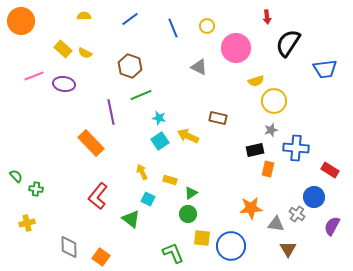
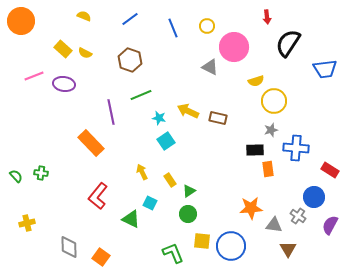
yellow semicircle at (84, 16): rotated 24 degrees clockwise
pink circle at (236, 48): moved 2 px left, 1 px up
brown hexagon at (130, 66): moved 6 px up
gray triangle at (199, 67): moved 11 px right
yellow arrow at (188, 136): moved 25 px up
cyan square at (160, 141): moved 6 px right
black rectangle at (255, 150): rotated 12 degrees clockwise
orange rectangle at (268, 169): rotated 21 degrees counterclockwise
yellow rectangle at (170, 180): rotated 40 degrees clockwise
green cross at (36, 189): moved 5 px right, 16 px up
green triangle at (191, 193): moved 2 px left, 2 px up
cyan square at (148, 199): moved 2 px right, 4 px down
gray cross at (297, 214): moved 1 px right, 2 px down
green triangle at (131, 219): rotated 12 degrees counterclockwise
gray triangle at (276, 224): moved 2 px left, 1 px down
purple semicircle at (332, 226): moved 2 px left, 1 px up
yellow square at (202, 238): moved 3 px down
